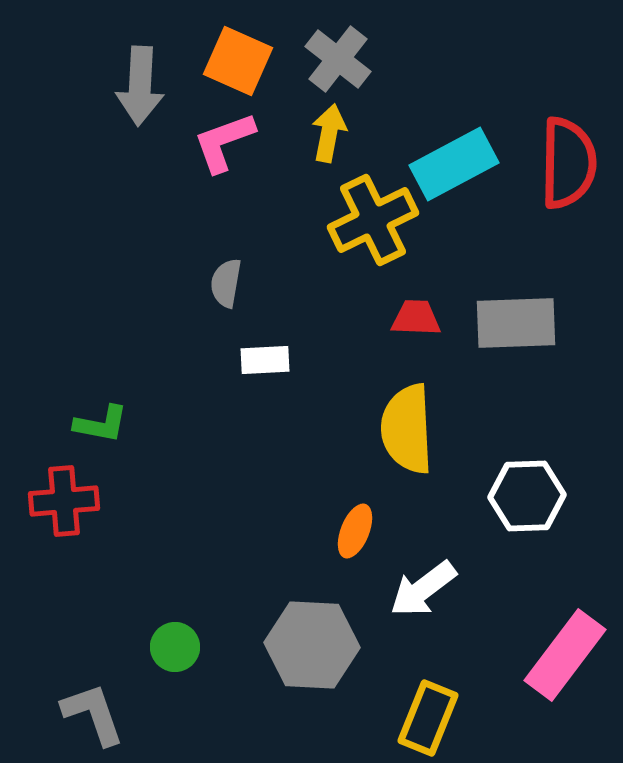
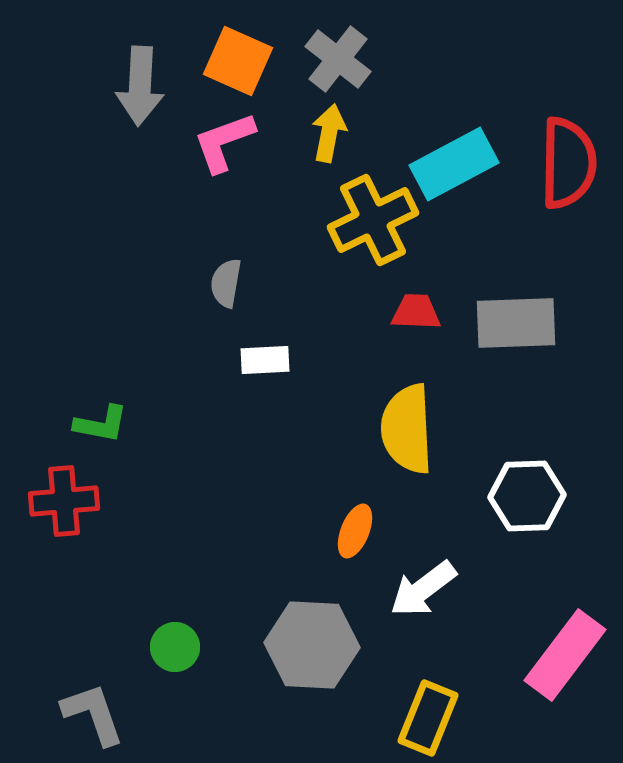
red trapezoid: moved 6 px up
